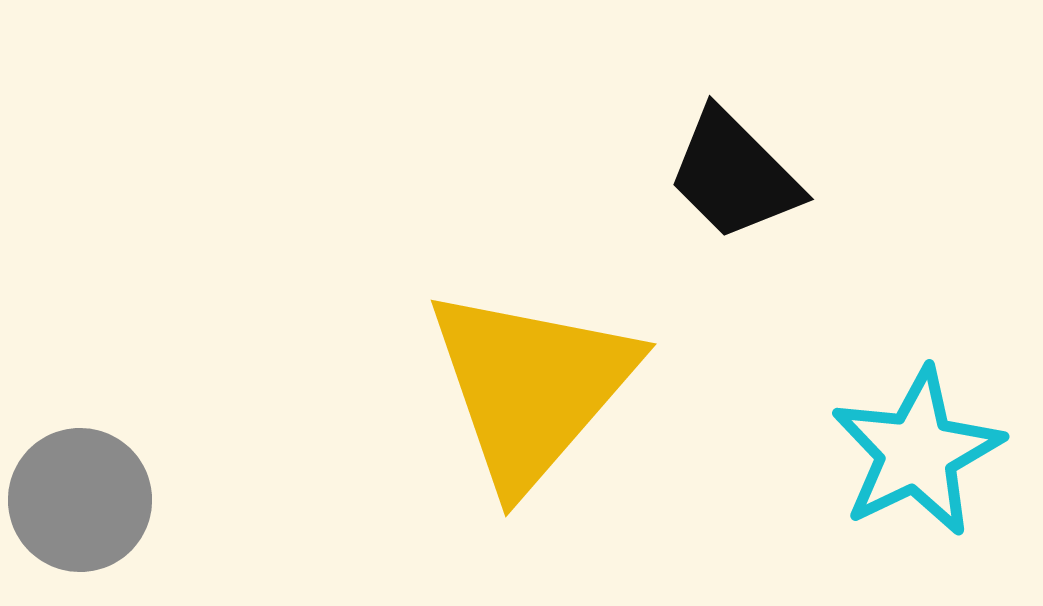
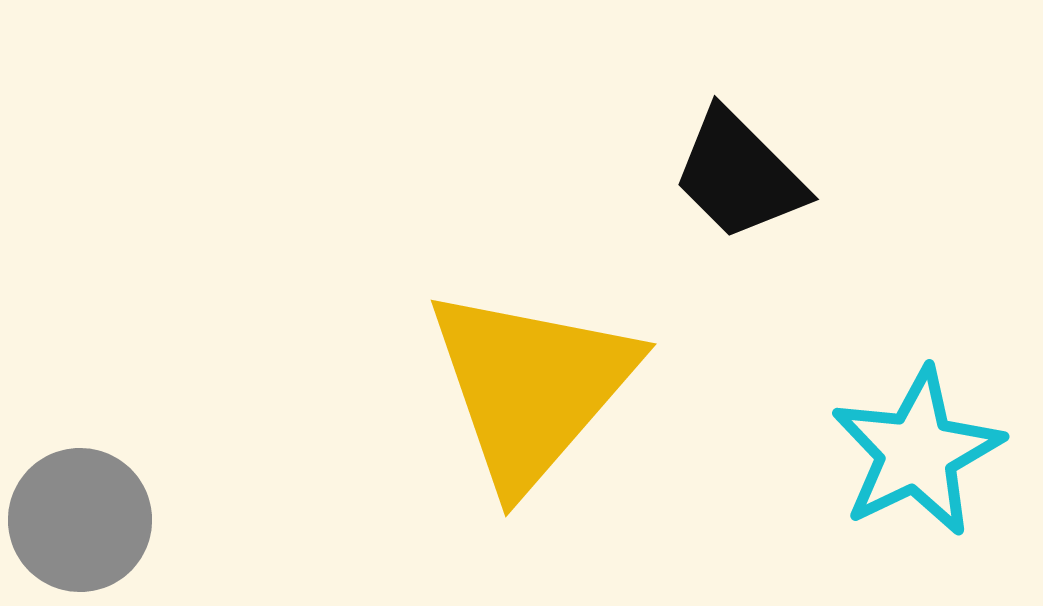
black trapezoid: moved 5 px right
gray circle: moved 20 px down
